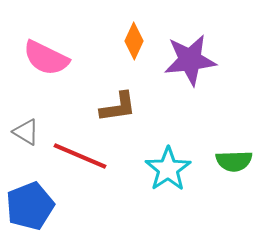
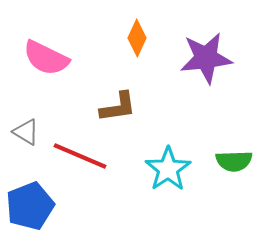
orange diamond: moved 3 px right, 3 px up
purple star: moved 16 px right, 2 px up
